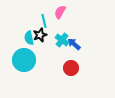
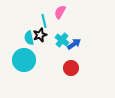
blue arrow: rotated 104 degrees clockwise
